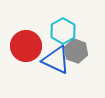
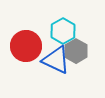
gray hexagon: rotated 10 degrees clockwise
